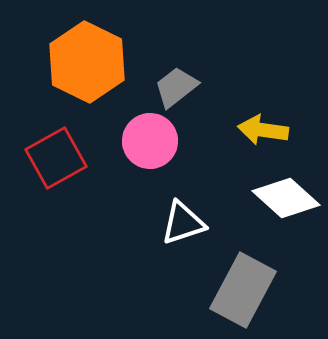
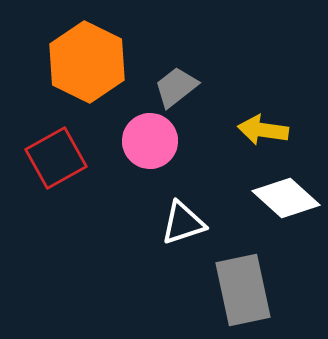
gray rectangle: rotated 40 degrees counterclockwise
